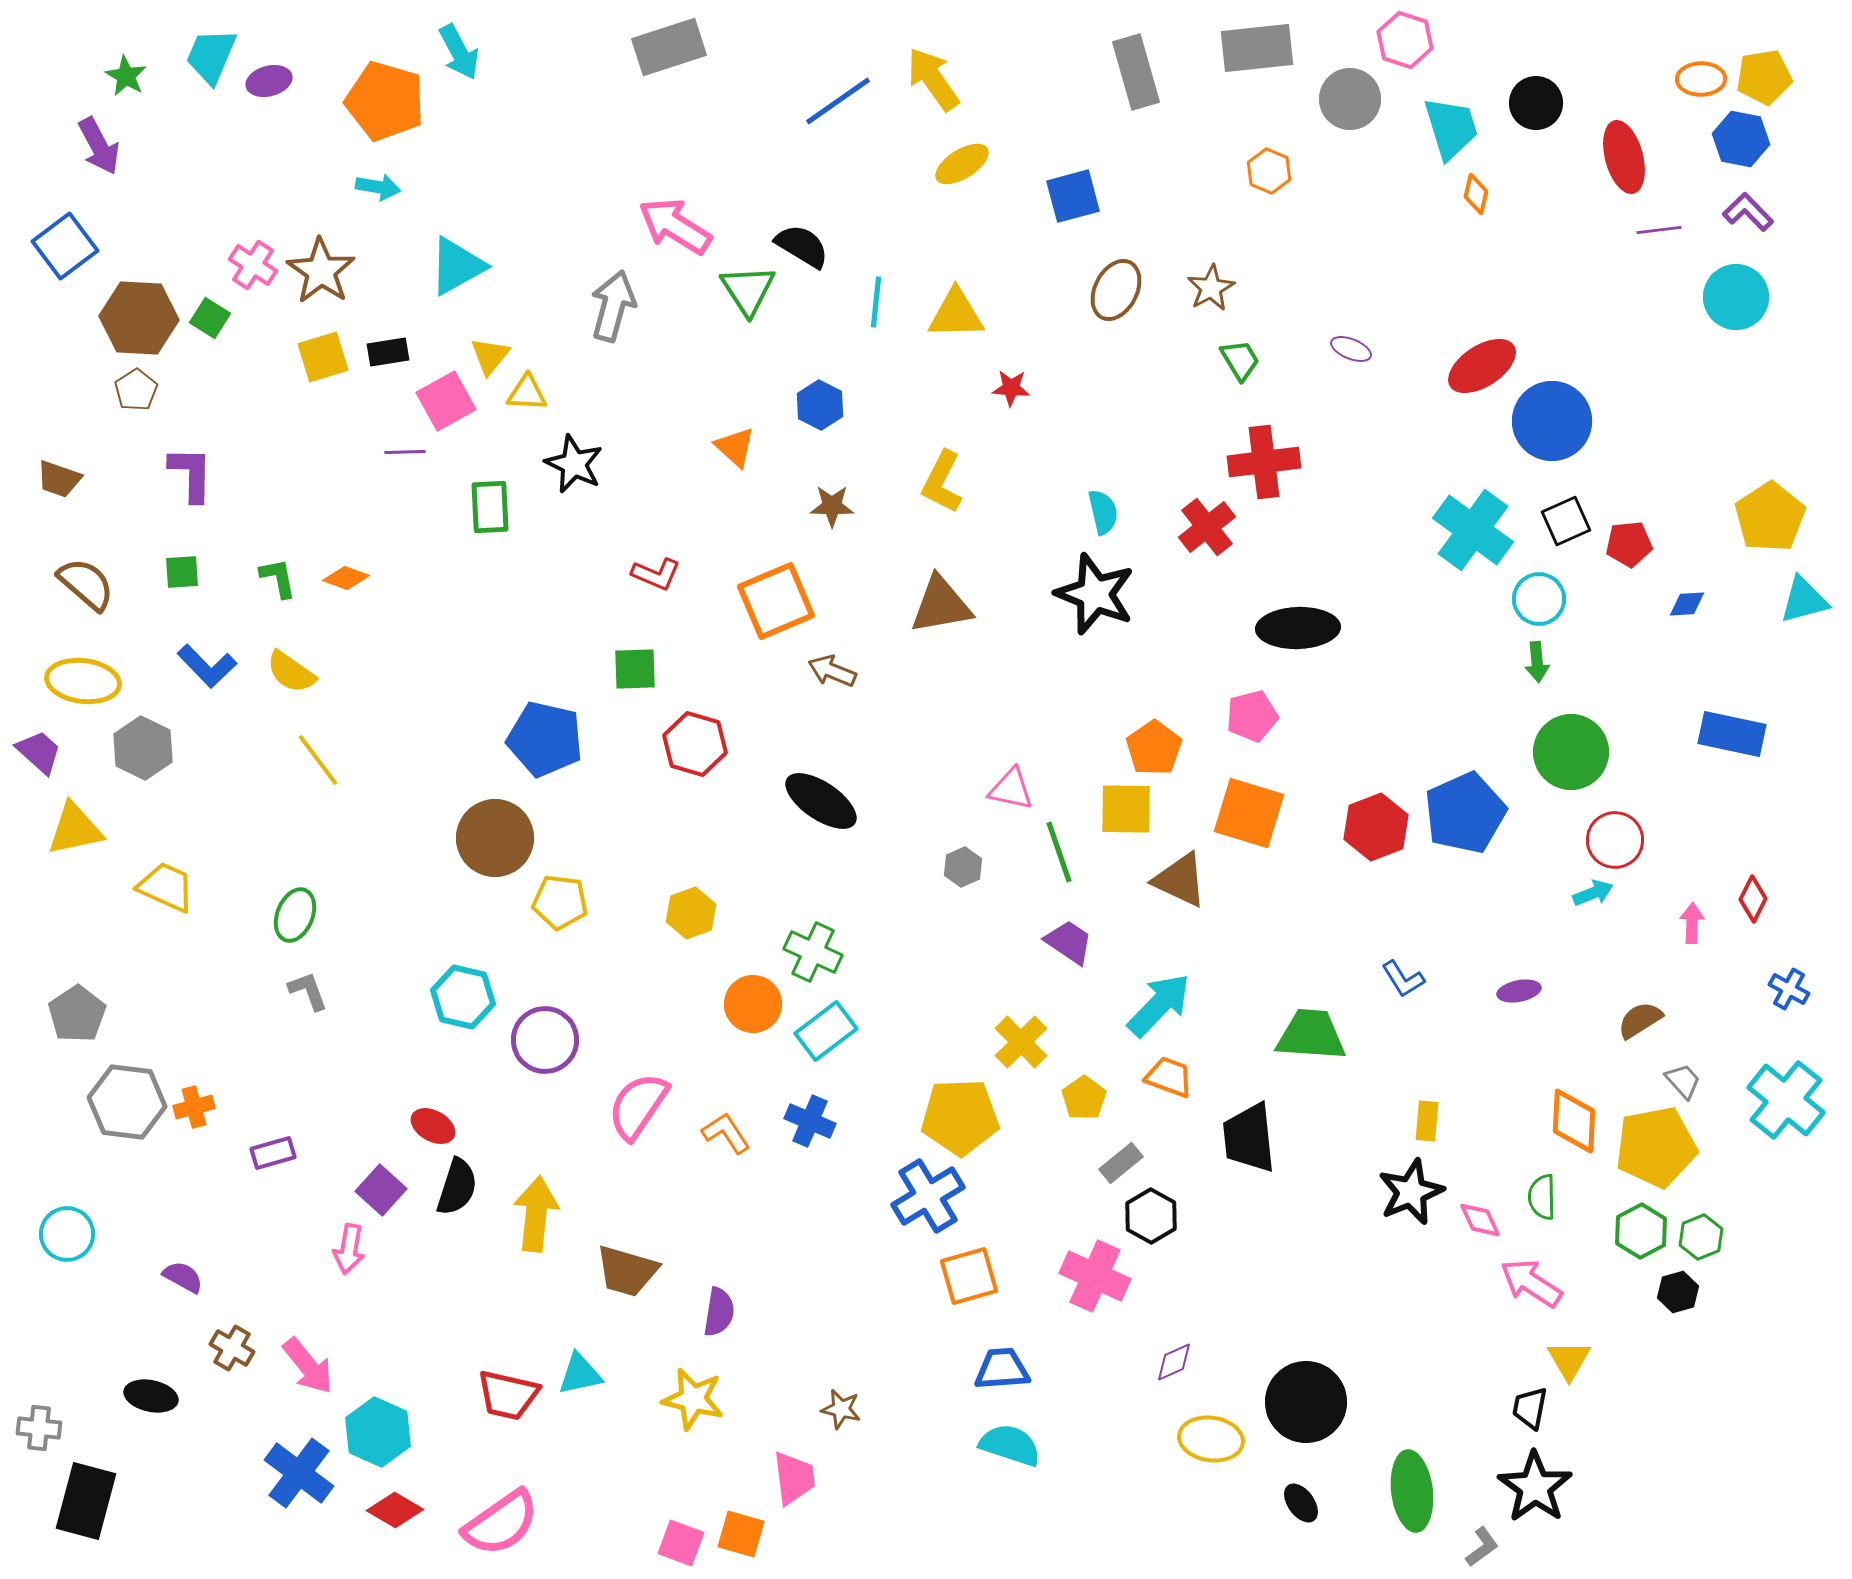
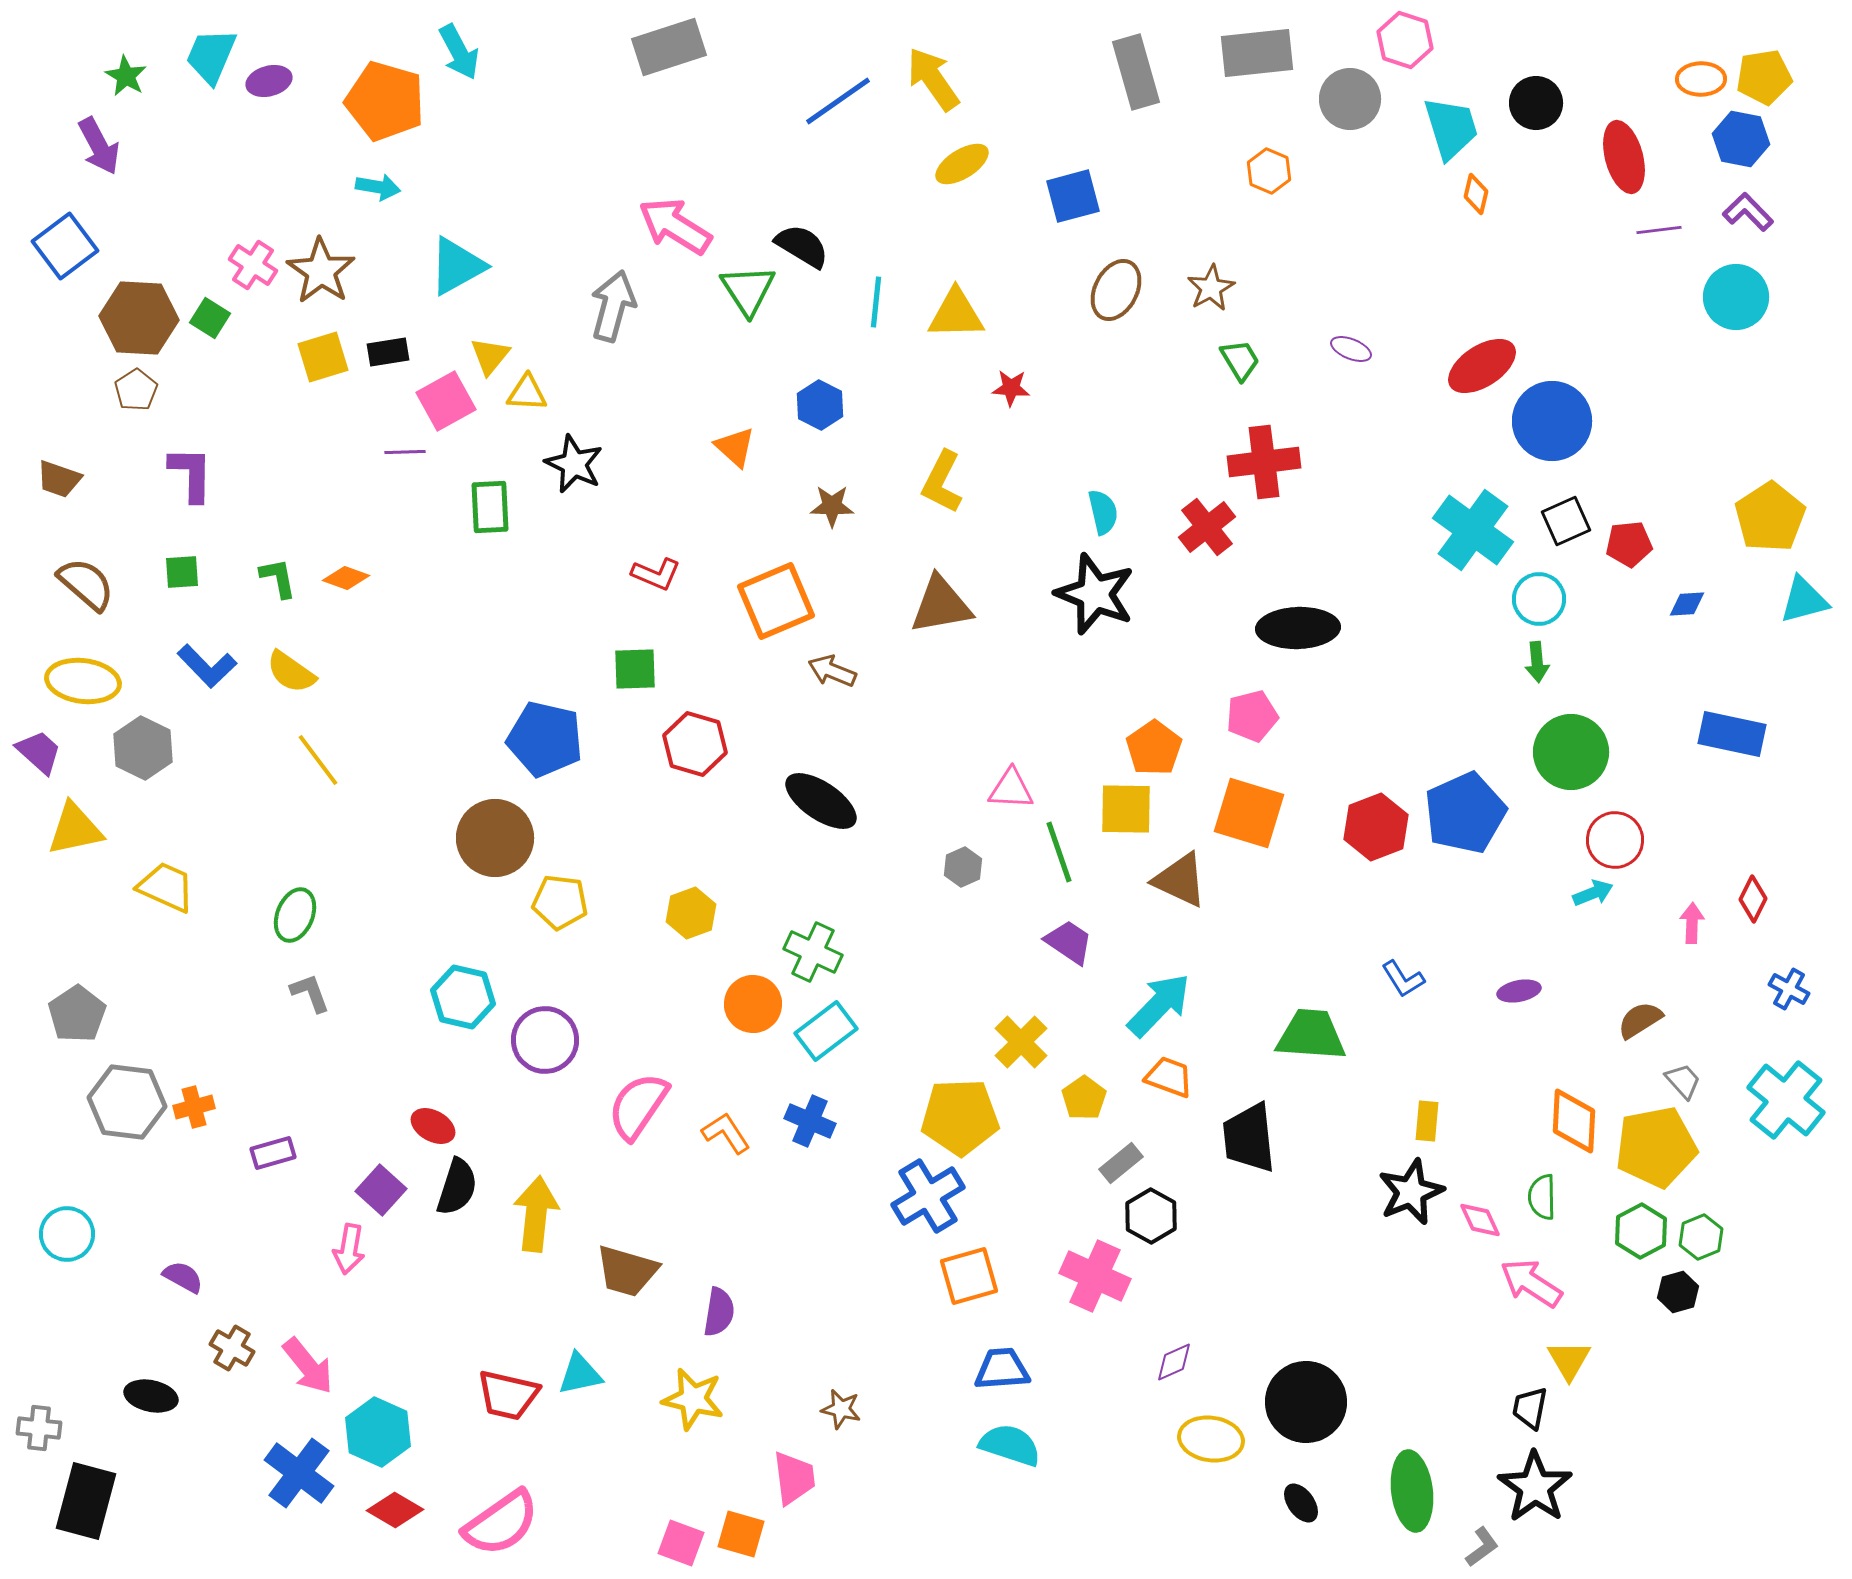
gray rectangle at (1257, 48): moved 5 px down
pink triangle at (1011, 789): rotated 9 degrees counterclockwise
gray L-shape at (308, 991): moved 2 px right, 2 px down
